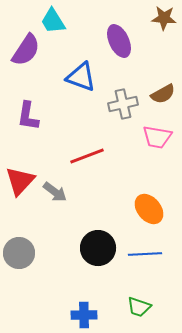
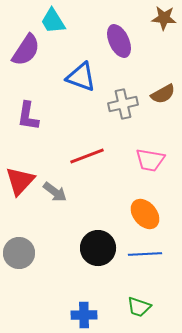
pink trapezoid: moved 7 px left, 23 px down
orange ellipse: moved 4 px left, 5 px down
